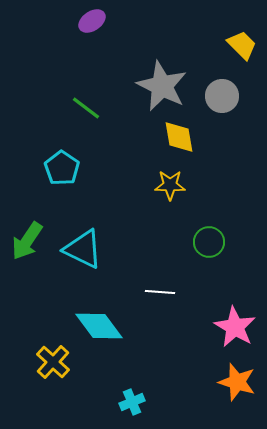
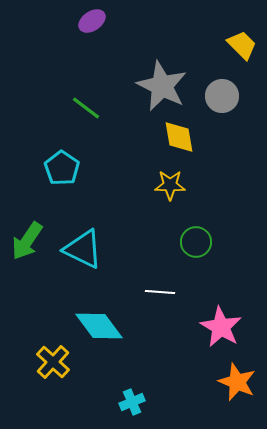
green circle: moved 13 px left
pink star: moved 14 px left
orange star: rotated 6 degrees clockwise
